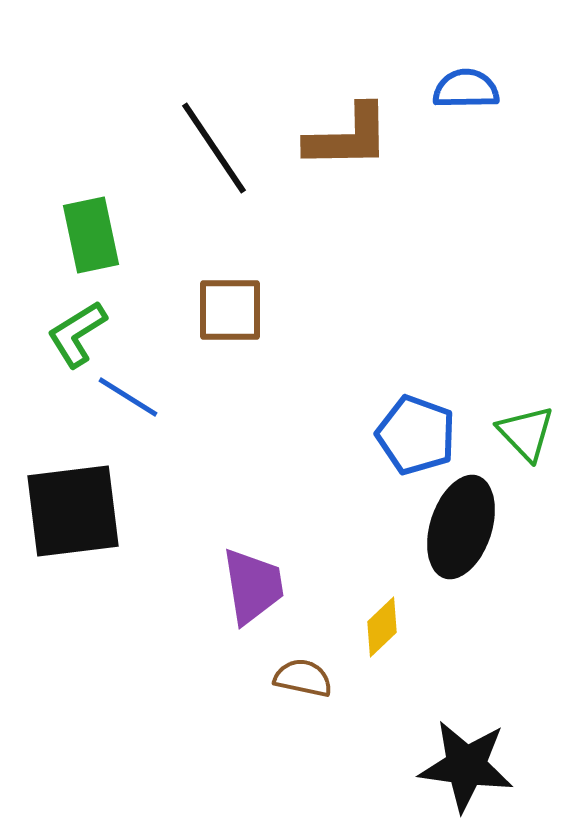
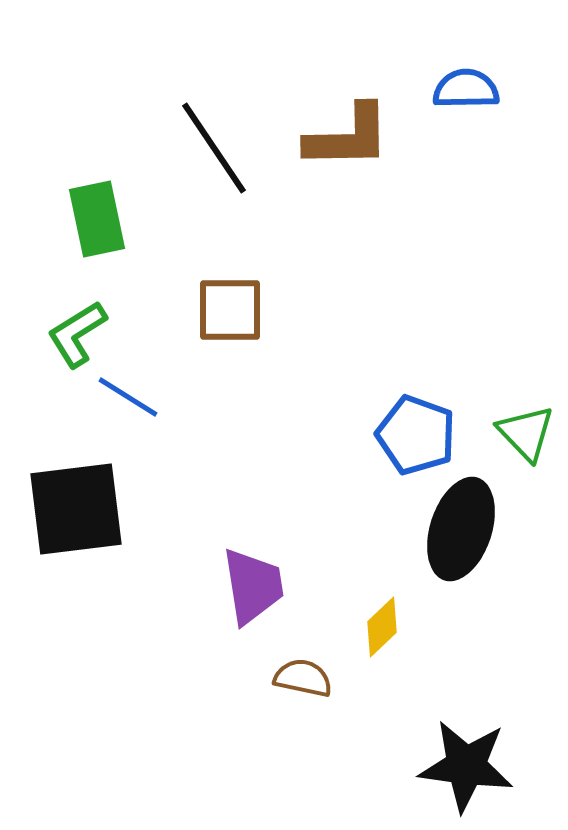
green rectangle: moved 6 px right, 16 px up
black square: moved 3 px right, 2 px up
black ellipse: moved 2 px down
